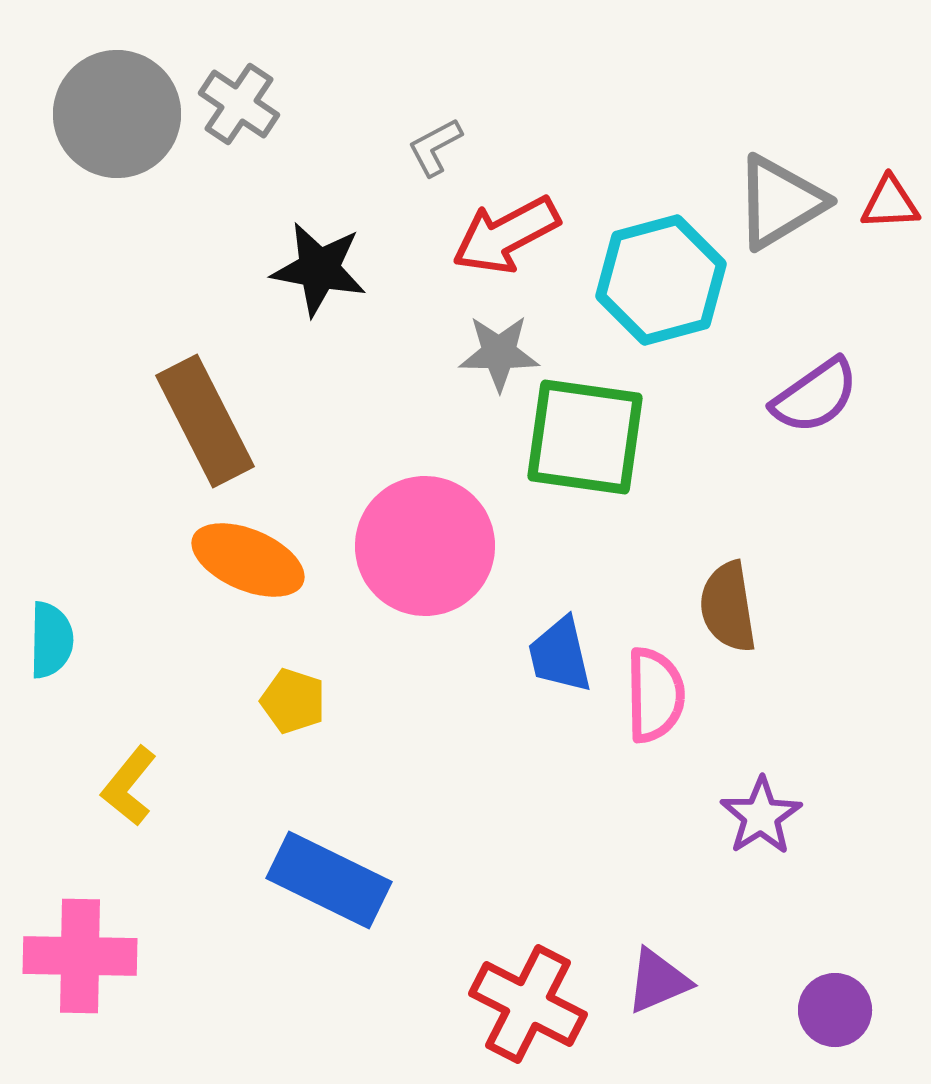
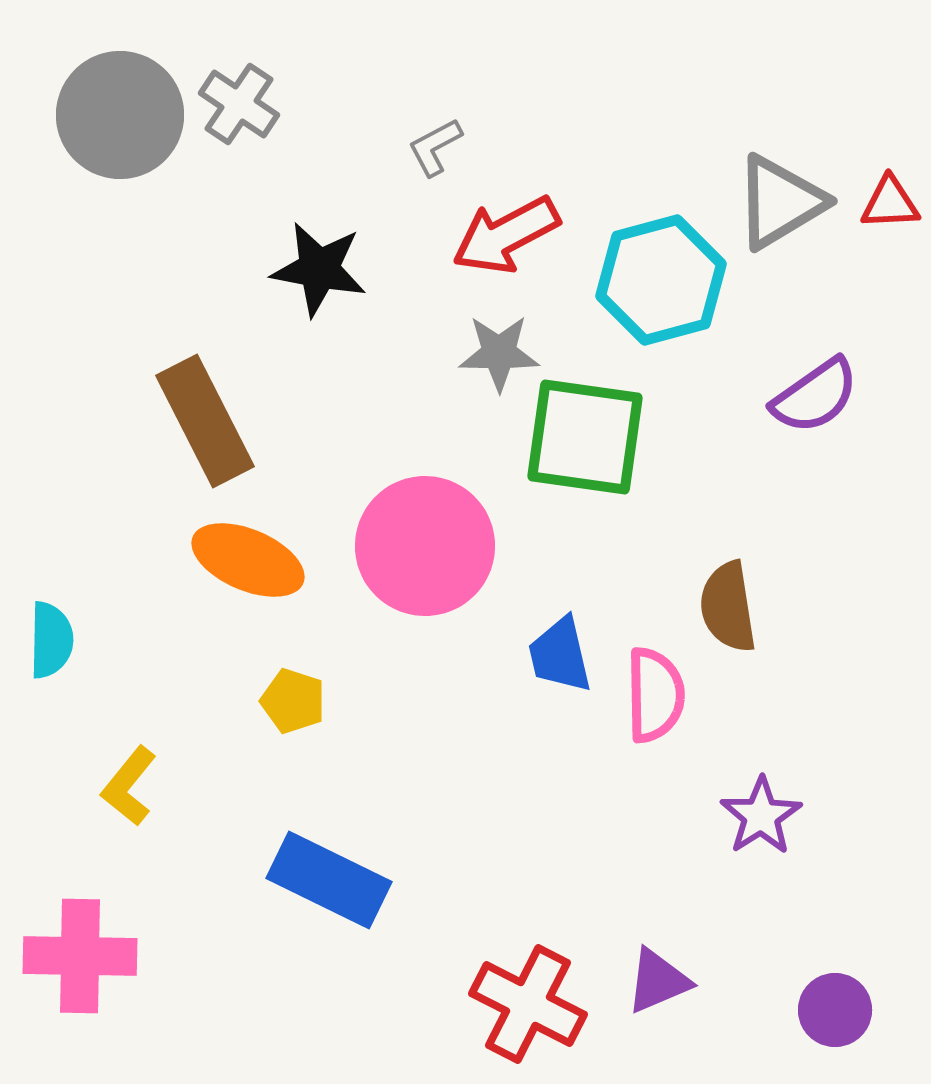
gray circle: moved 3 px right, 1 px down
